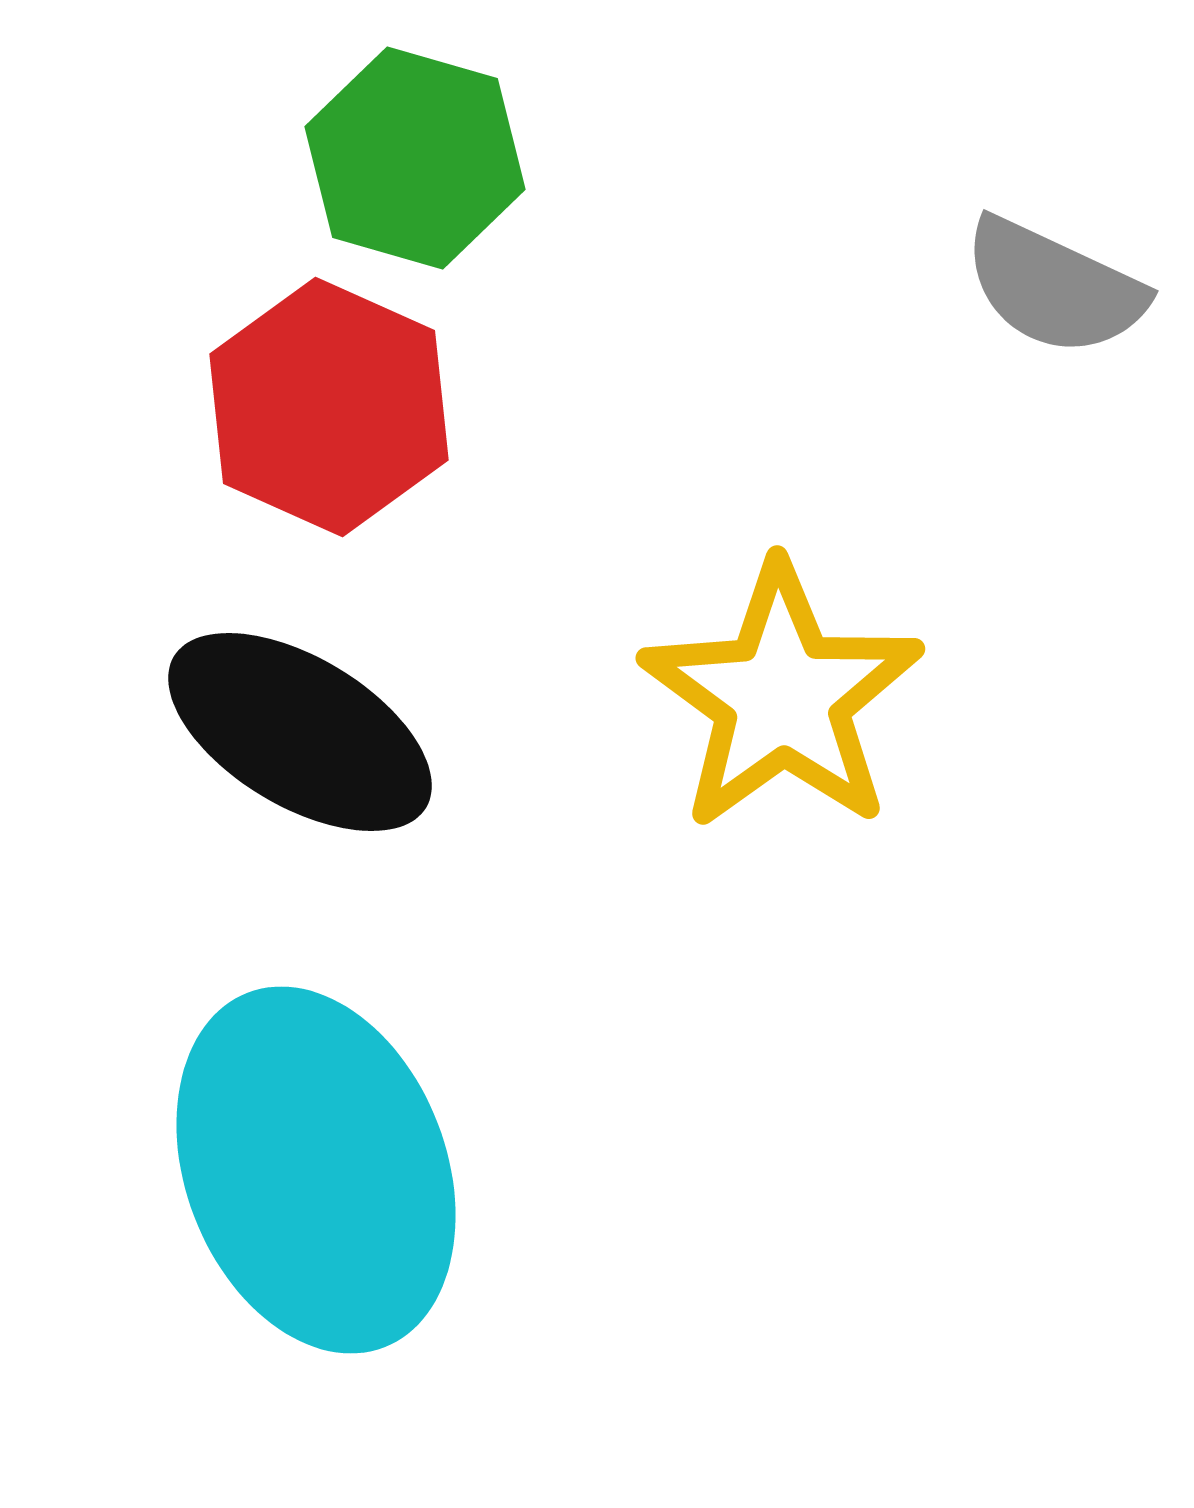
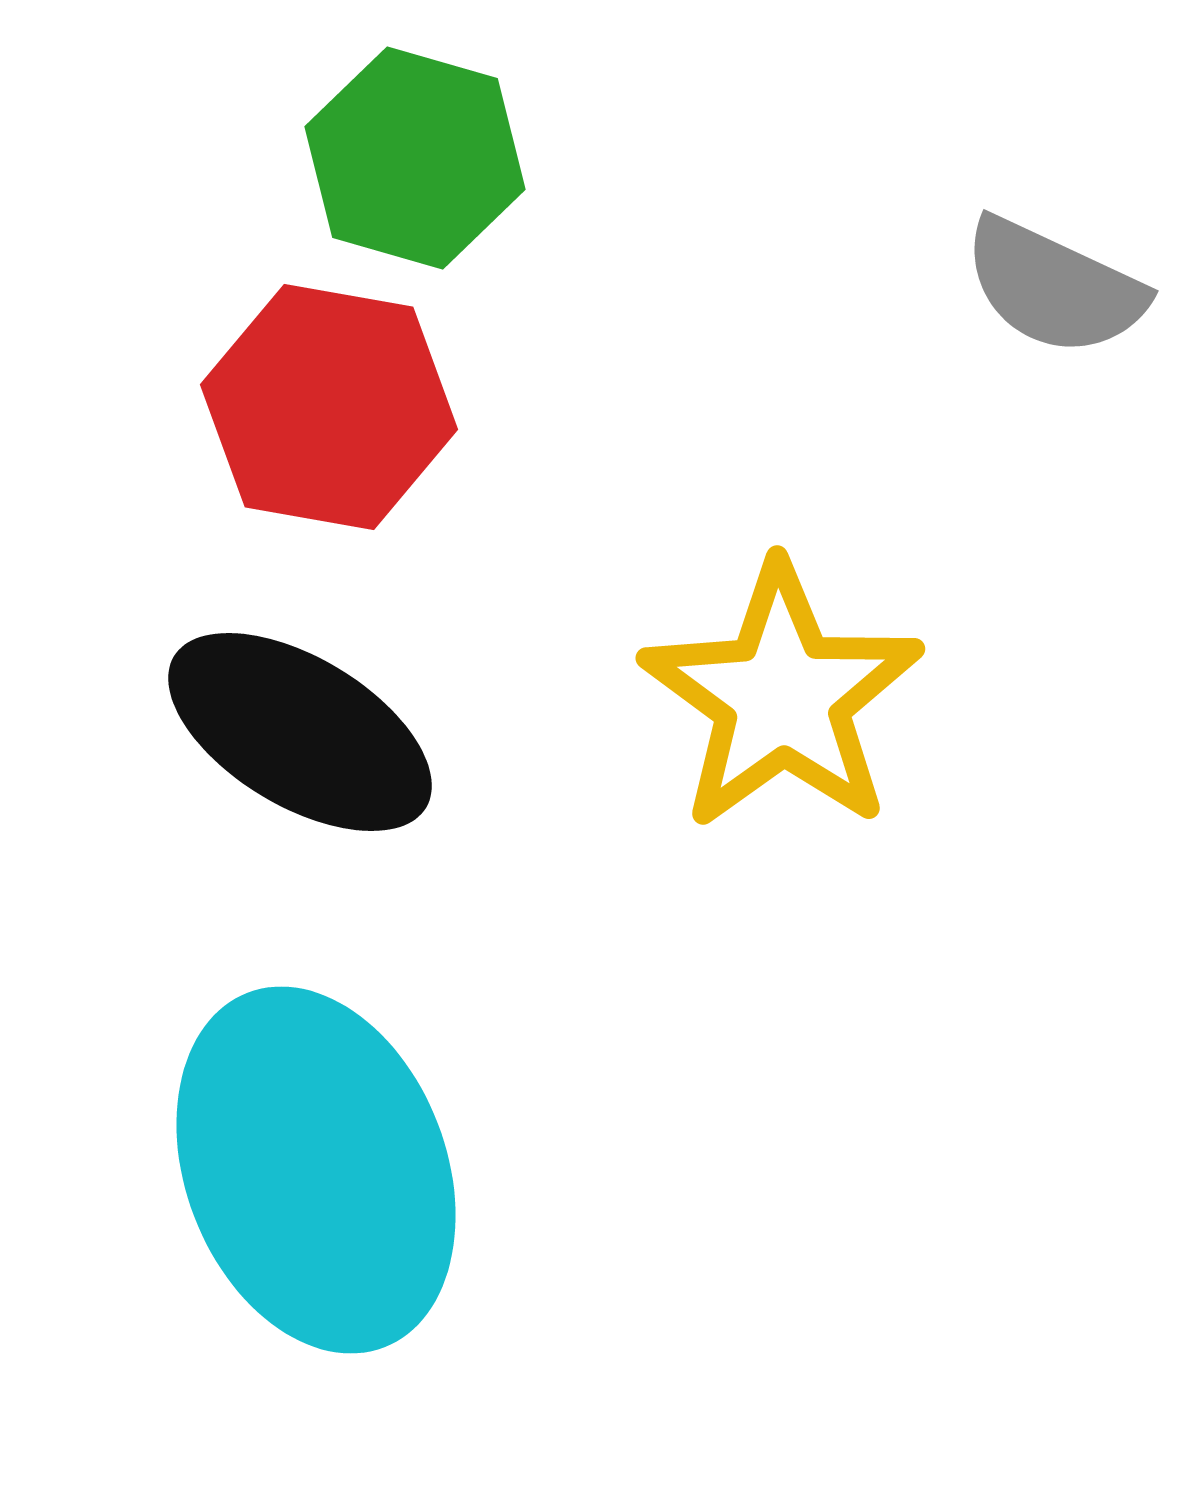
red hexagon: rotated 14 degrees counterclockwise
